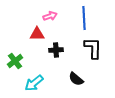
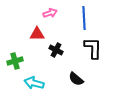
pink arrow: moved 3 px up
black cross: rotated 32 degrees clockwise
green cross: rotated 21 degrees clockwise
cyan arrow: rotated 54 degrees clockwise
